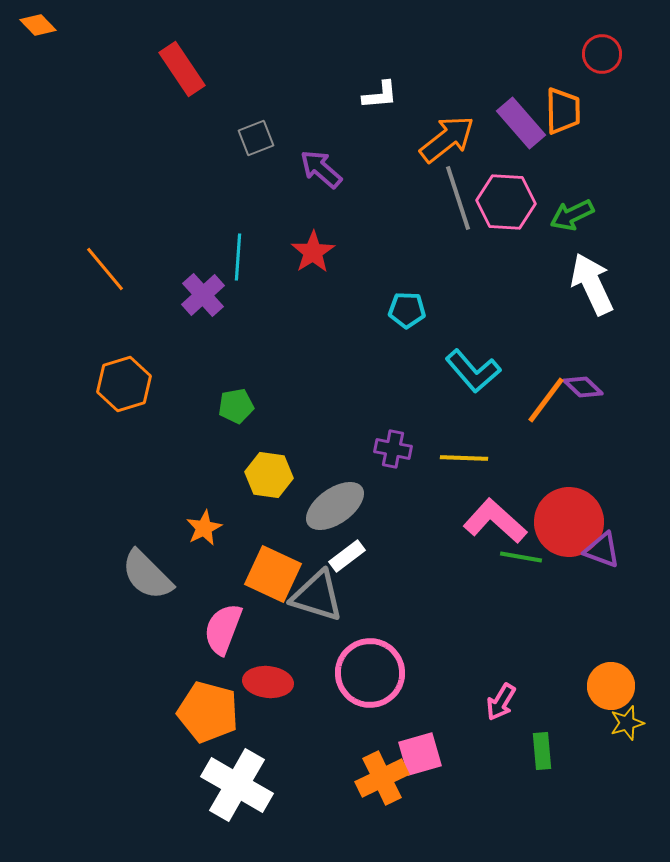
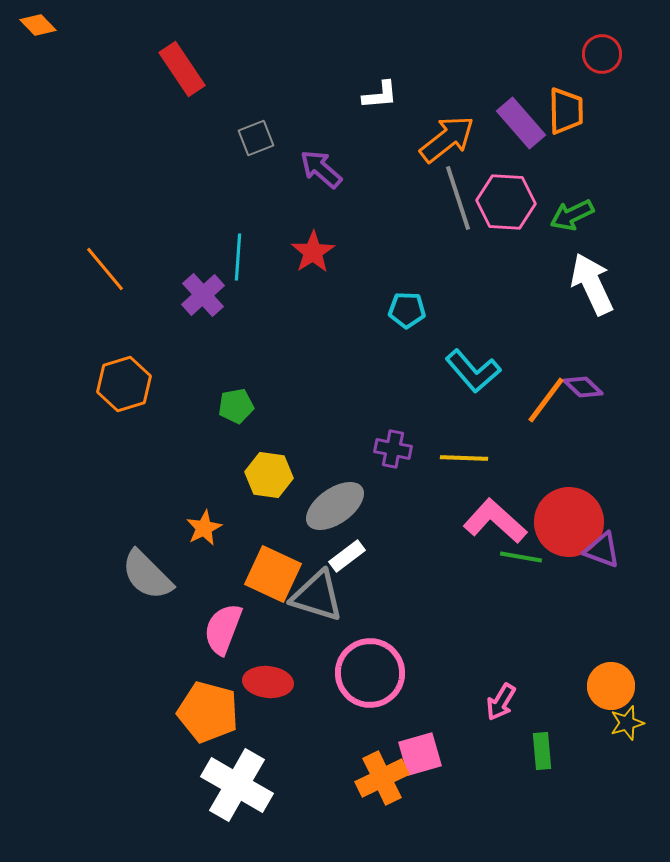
orange trapezoid at (563, 111): moved 3 px right
